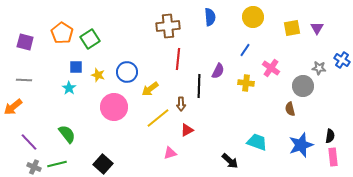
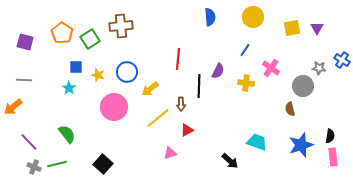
brown cross: moved 47 px left
